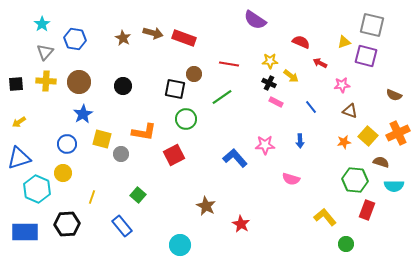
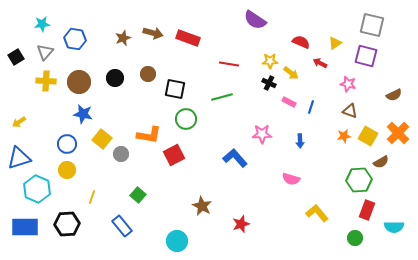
cyan star at (42, 24): rotated 28 degrees clockwise
brown star at (123, 38): rotated 21 degrees clockwise
red rectangle at (184, 38): moved 4 px right
yellow triangle at (344, 42): moved 9 px left, 1 px down; rotated 16 degrees counterclockwise
brown circle at (194, 74): moved 46 px left
yellow arrow at (291, 76): moved 3 px up
black square at (16, 84): moved 27 px up; rotated 28 degrees counterclockwise
pink star at (342, 85): moved 6 px right, 1 px up; rotated 21 degrees clockwise
black circle at (123, 86): moved 8 px left, 8 px up
brown semicircle at (394, 95): rotated 49 degrees counterclockwise
green line at (222, 97): rotated 20 degrees clockwise
pink rectangle at (276, 102): moved 13 px right
blue line at (311, 107): rotated 56 degrees clockwise
blue star at (83, 114): rotated 30 degrees counterclockwise
orange L-shape at (144, 132): moved 5 px right, 3 px down
orange cross at (398, 133): rotated 20 degrees counterclockwise
yellow square at (368, 136): rotated 12 degrees counterclockwise
yellow square at (102, 139): rotated 24 degrees clockwise
orange star at (344, 142): moved 6 px up
pink star at (265, 145): moved 3 px left, 11 px up
brown semicircle at (381, 162): rotated 133 degrees clockwise
yellow circle at (63, 173): moved 4 px right, 3 px up
green hexagon at (355, 180): moved 4 px right; rotated 10 degrees counterclockwise
cyan semicircle at (394, 186): moved 41 px down
brown star at (206, 206): moved 4 px left
yellow L-shape at (325, 217): moved 8 px left, 4 px up
red star at (241, 224): rotated 24 degrees clockwise
blue rectangle at (25, 232): moved 5 px up
green circle at (346, 244): moved 9 px right, 6 px up
cyan circle at (180, 245): moved 3 px left, 4 px up
